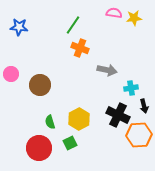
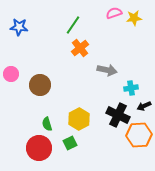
pink semicircle: rotated 28 degrees counterclockwise
orange cross: rotated 30 degrees clockwise
black arrow: rotated 80 degrees clockwise
green semicircle: moved 3 px left, 2 px down
